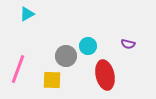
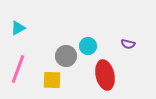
cyan triangle: moved 9 px left, 14 px down
